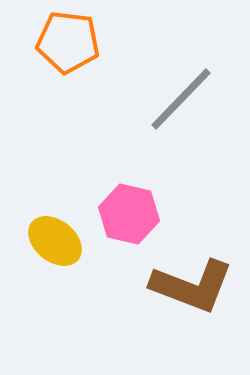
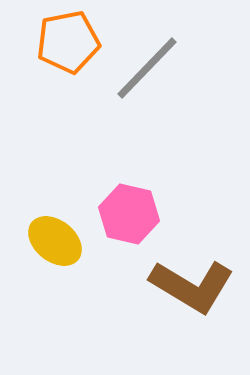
orange pentagon: rotated 18 degrees counterclockwise
gray line: moved 34 px left, 31 px up
brown L-shape: rotated 10 degrees clockwise
